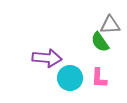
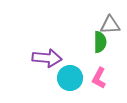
green semicircle: rotated 145 degrees counterclockwise
pink L-shape: rotated 25 degrees clockwise
